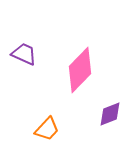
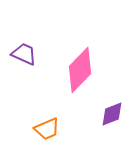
purple diamond: moved 2 px right
orange trapezoid: rotated 24 degrees clockwise
